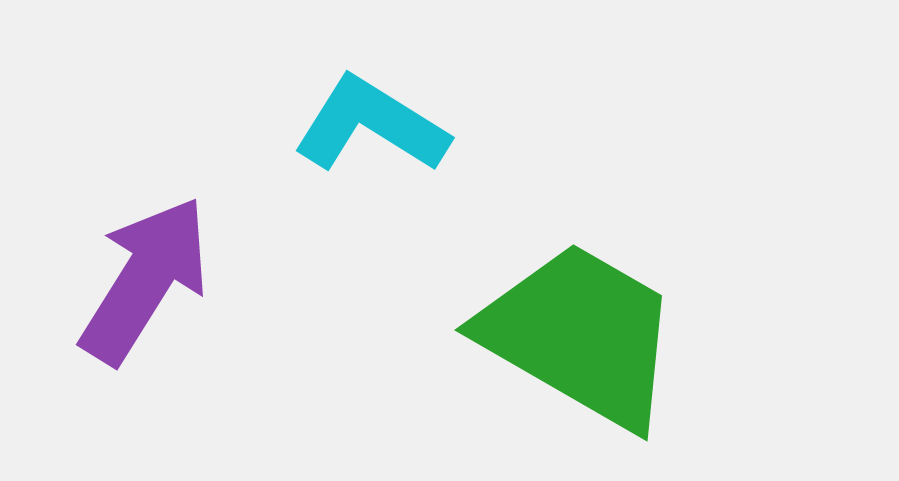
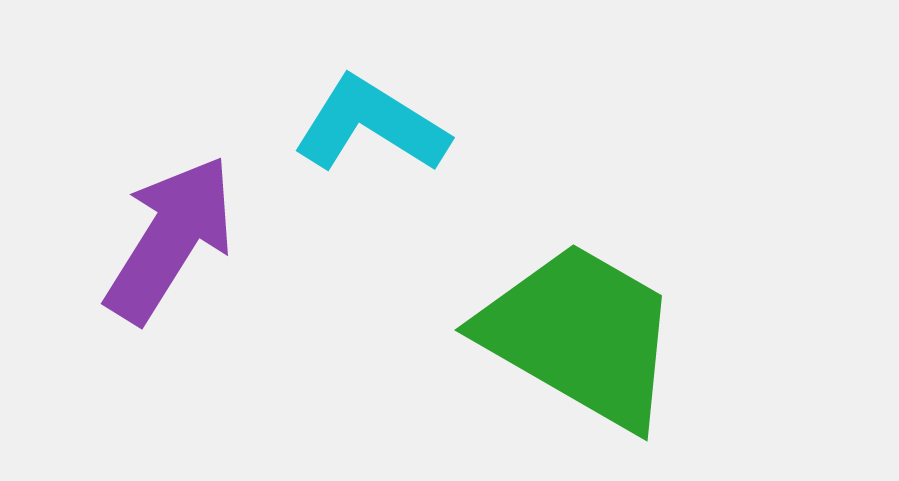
purple arrow: moved 25 px right, 41 px up
